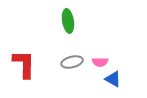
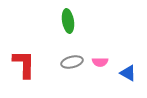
blue triangle: moved 15 px right, 6 px up
